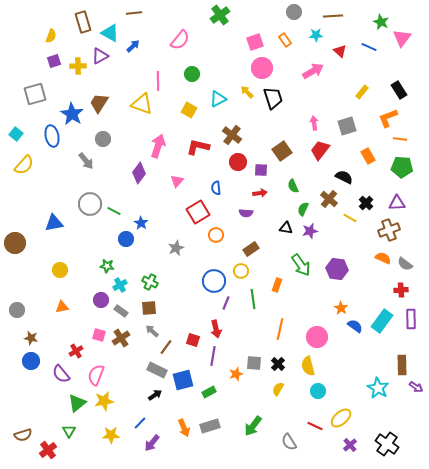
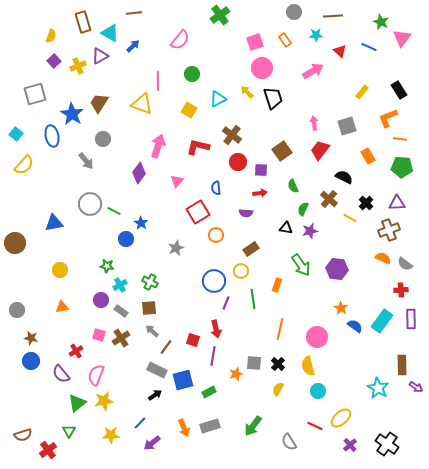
purple square at (54, 61): rotated 24 degrees counterclockwise
yellow cross at (78, 66): rotated 21 degrees counterclockwise
purple arrow at (152, 443): rotated 12 degrees clockwise
